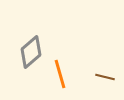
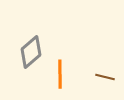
orange line: rotated 16 degrees clockwise
